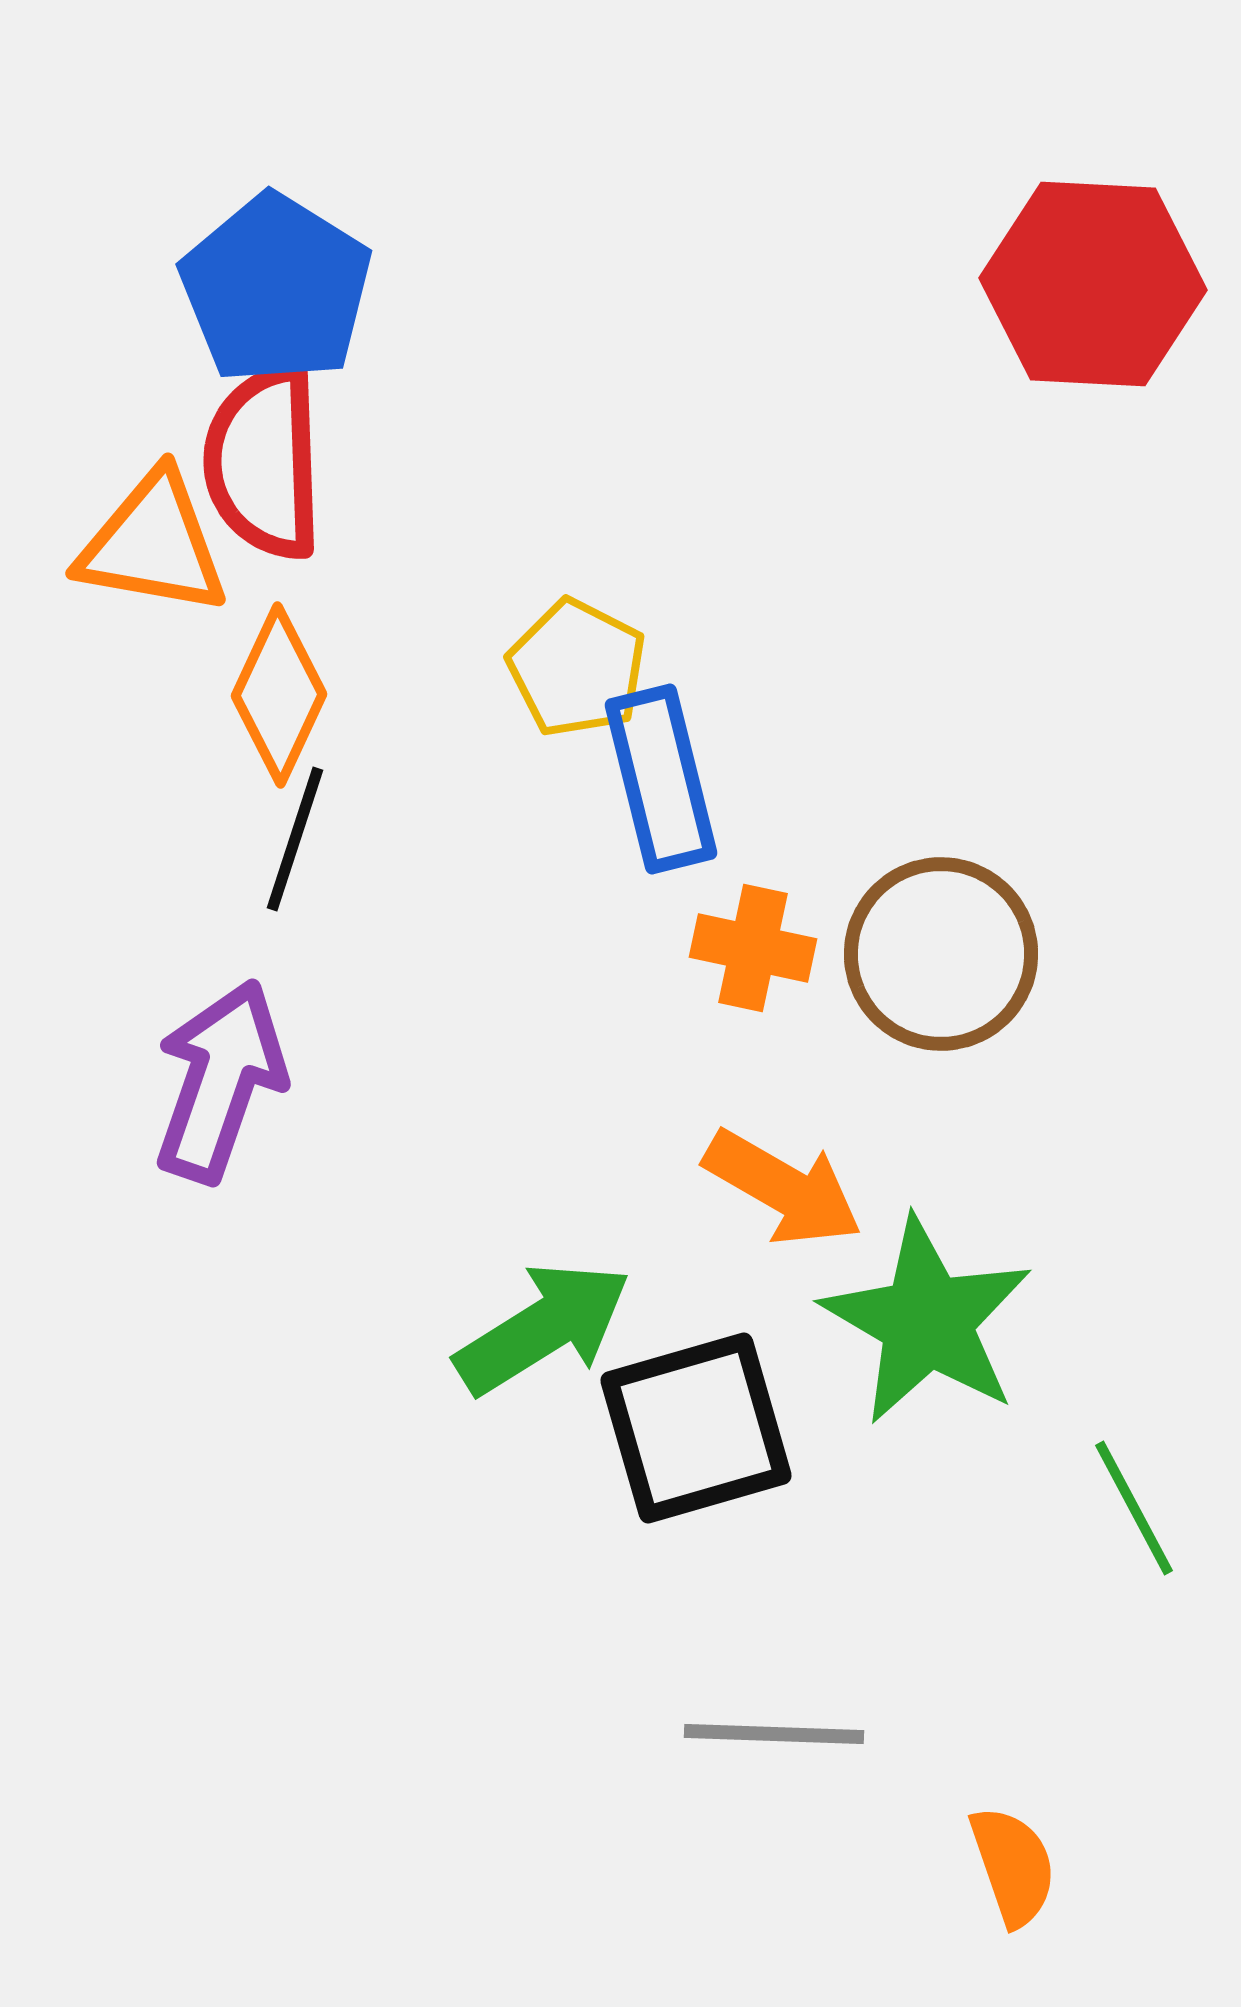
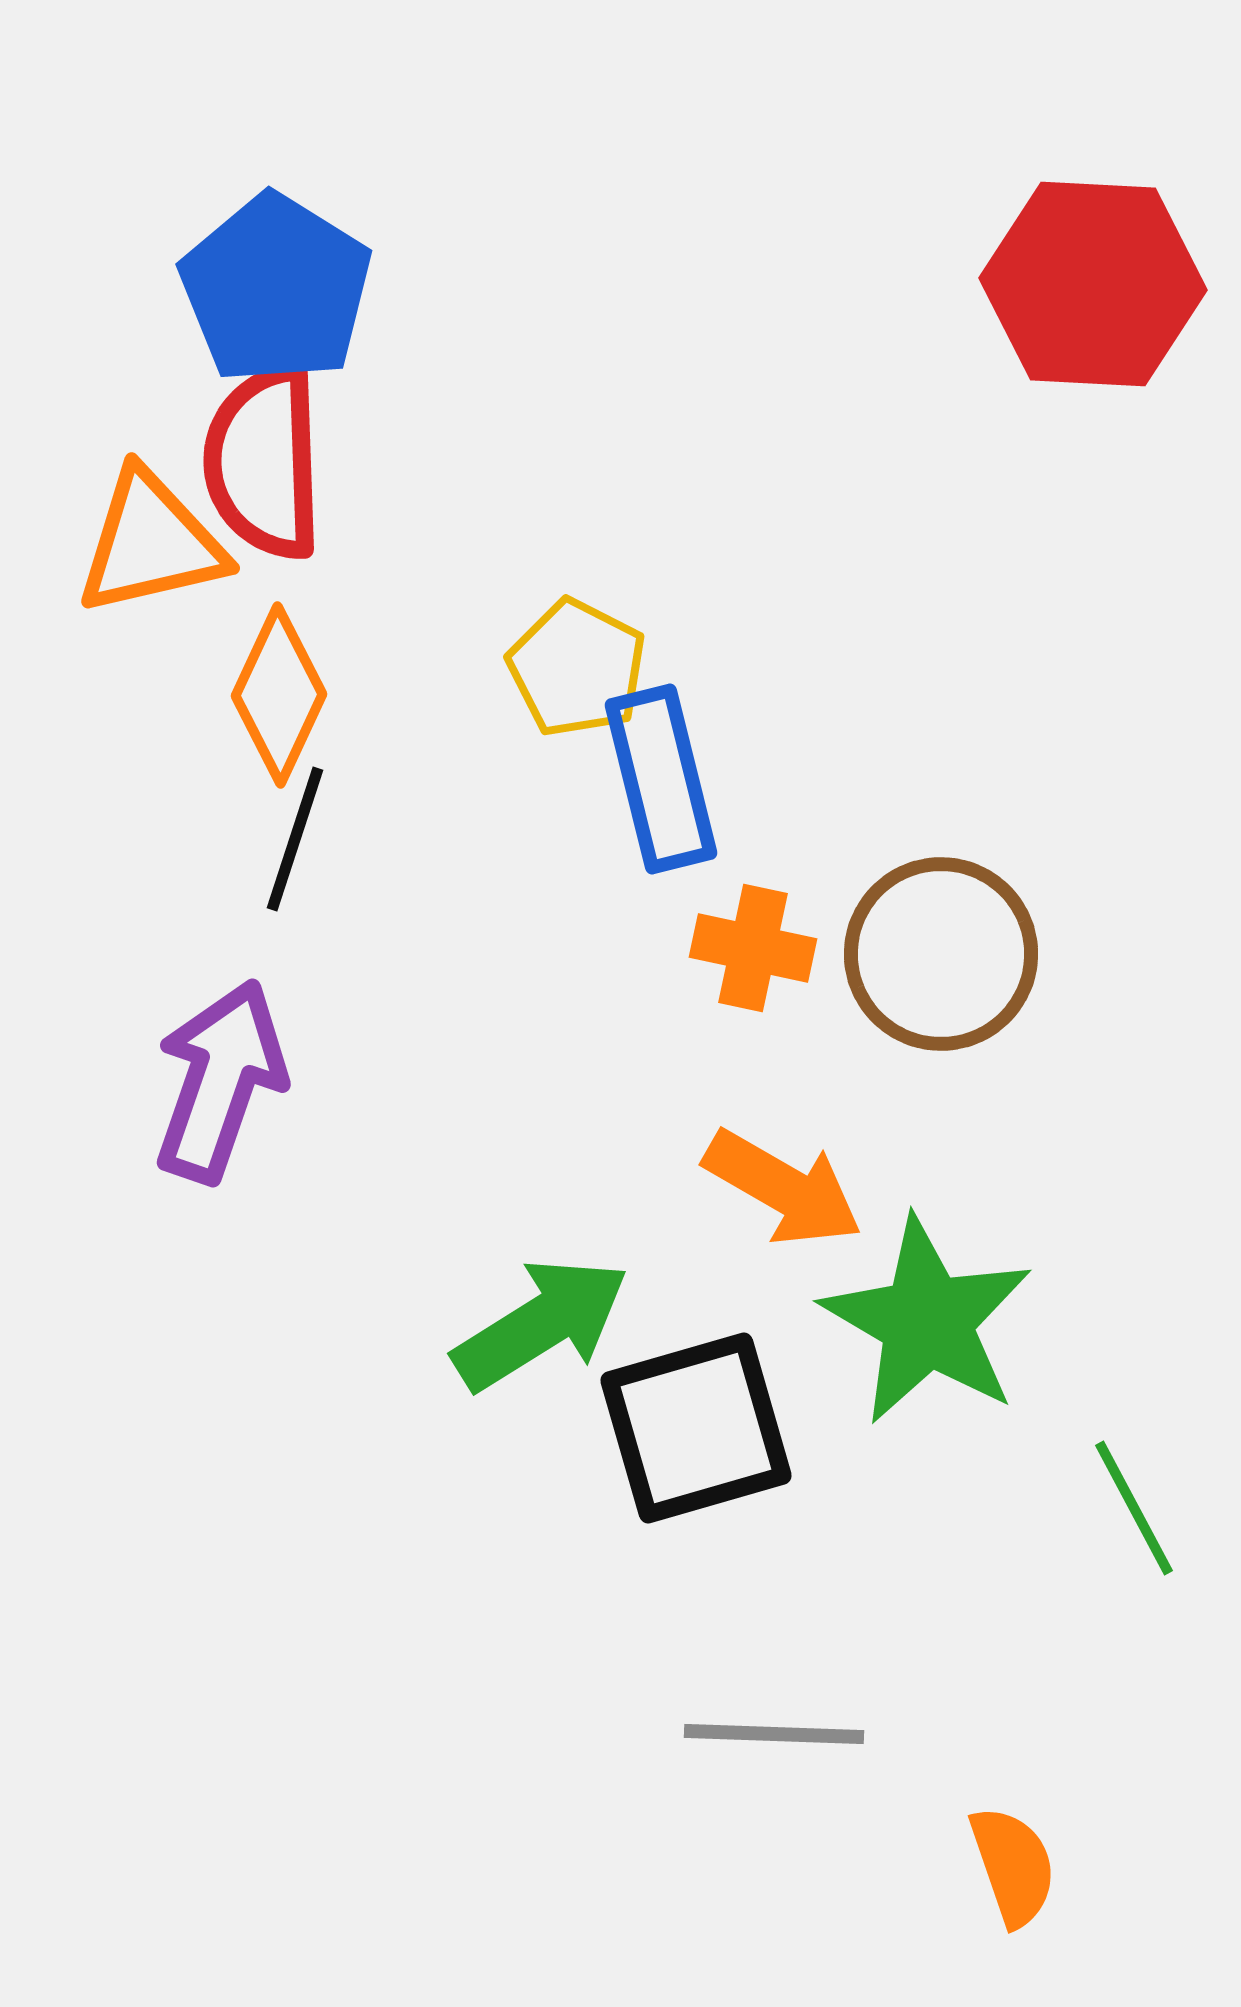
orange triangle: moved 2 px left, 1 px up; rotated 23 degrees counterclockwise
green arrow: moved 2 px left, 4 px up
